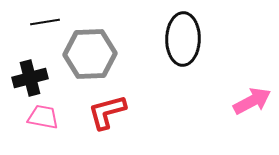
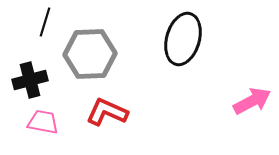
black line: rotated 64 degrees counterclockwise
black ellipse: rotated 15 degrees clockwise
black cross: moved 2 px down
red L-shape: rotated 39 degrees clockwise
pink trapezoid: moved 5 px down
